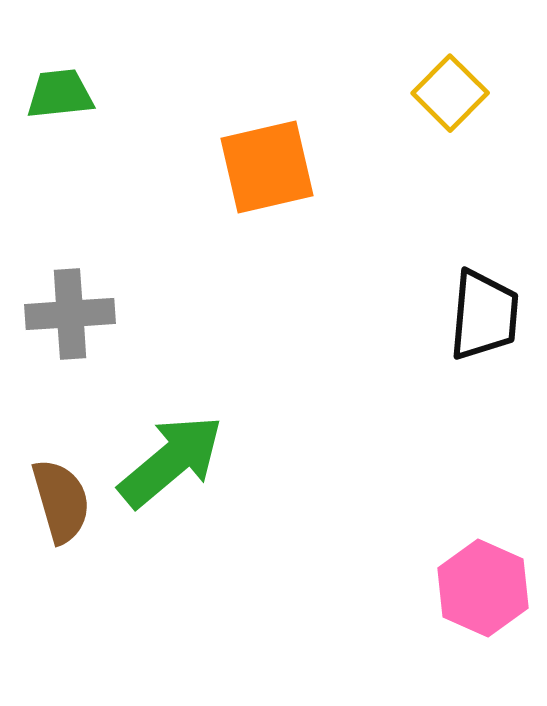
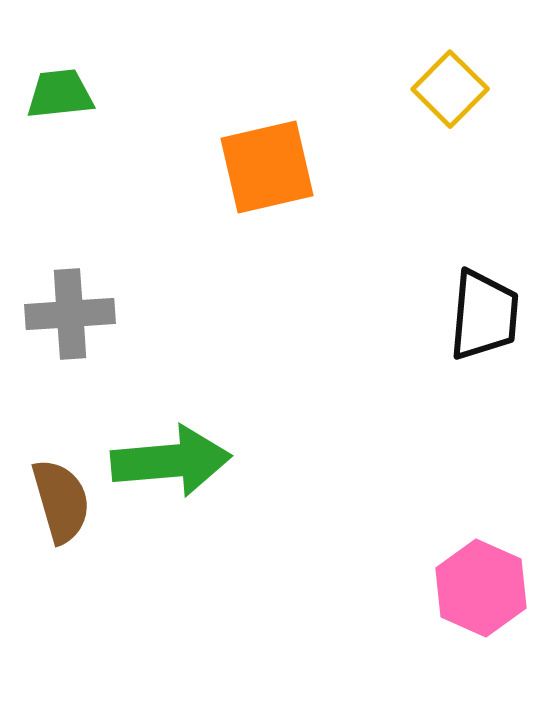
yellow square: moved 4 px up
green arrow: rotated 35 degrees clockwise
pink hexagon: moved 2 px left
